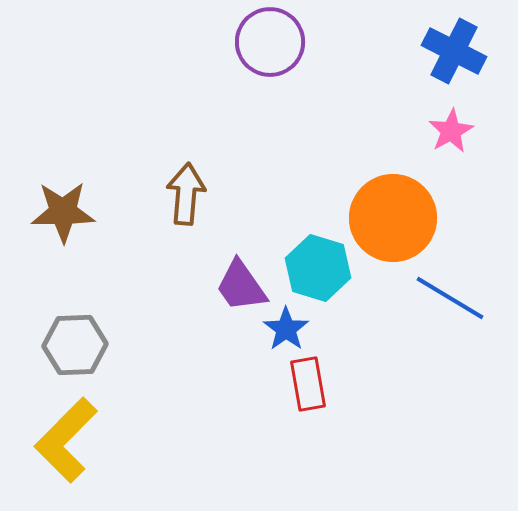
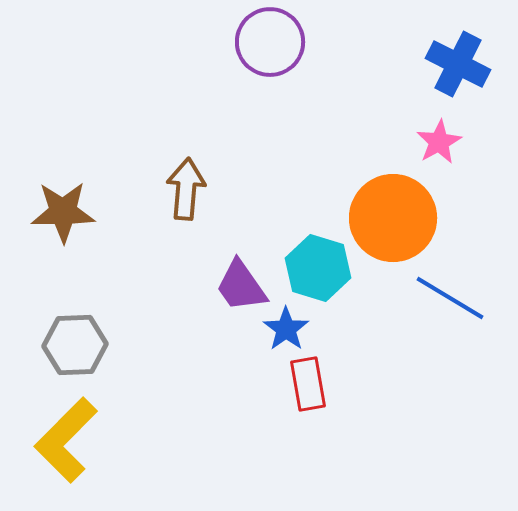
blue cross: moved 4 px right, 13 px down
pink star: moved 12 px left, 11 px down
brown arrow: moved 5 px up
